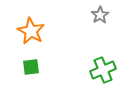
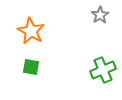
green square: rotated 18 degrees clockwise
